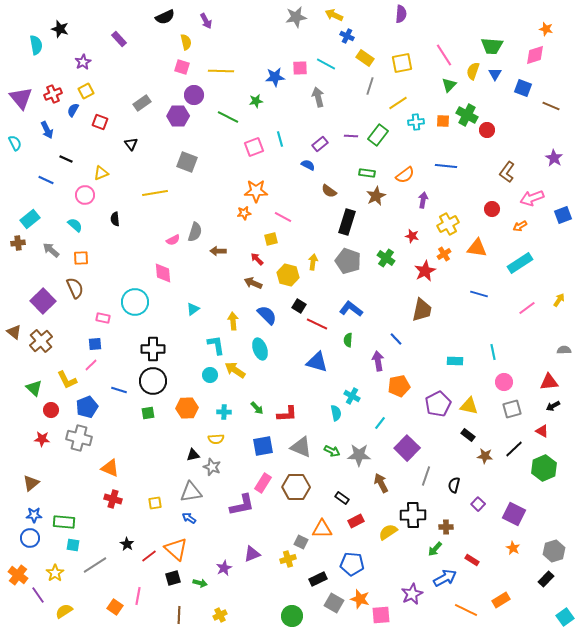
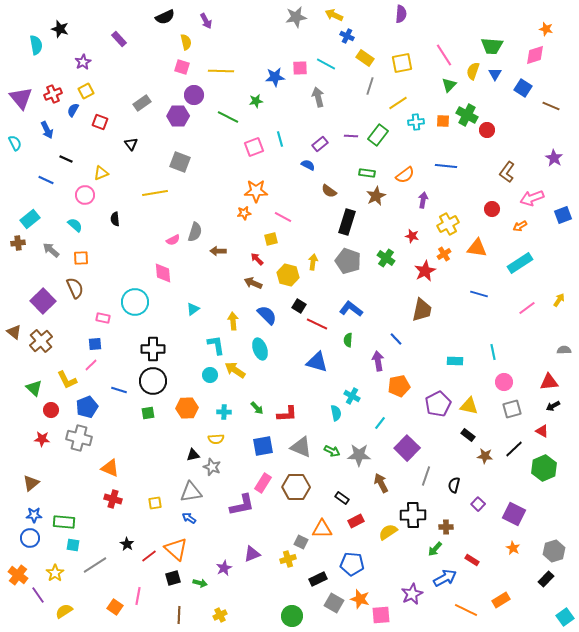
blue square at (523, 88): rotated 12 degrees clockwise
gray square at (187, 162): moved 7 px left
